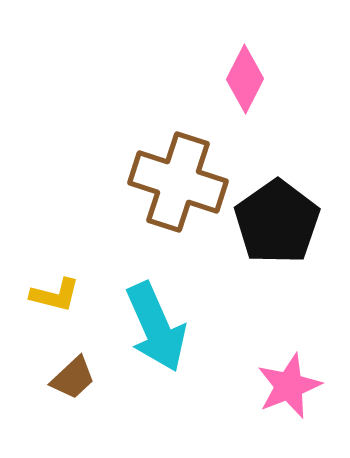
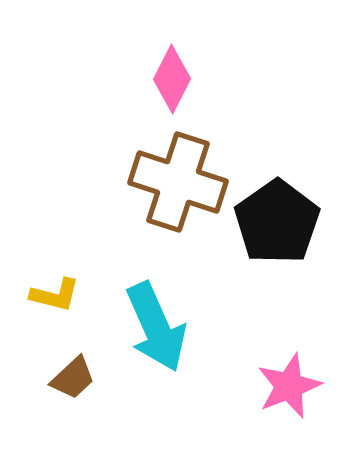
pink diamond: moved 73 px left
